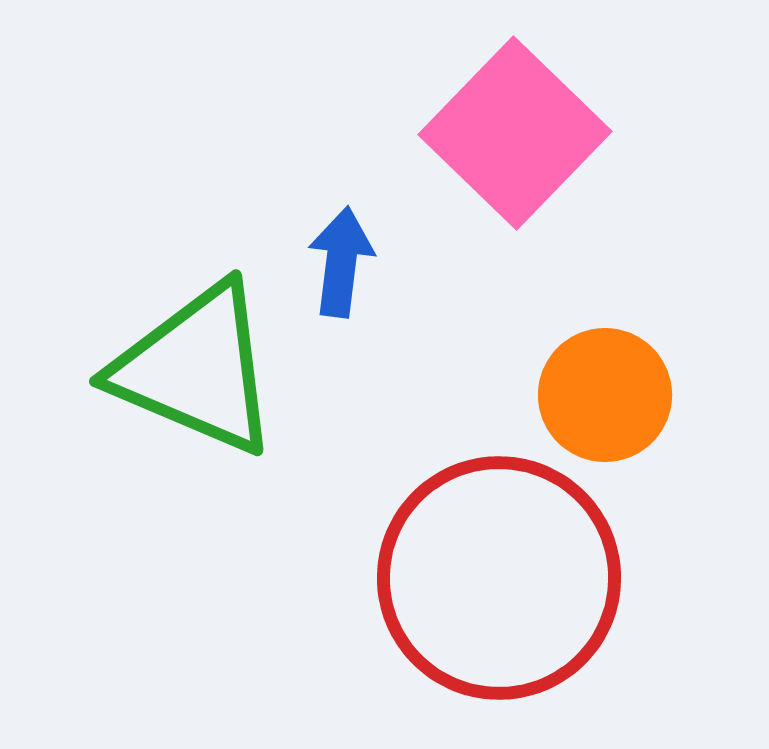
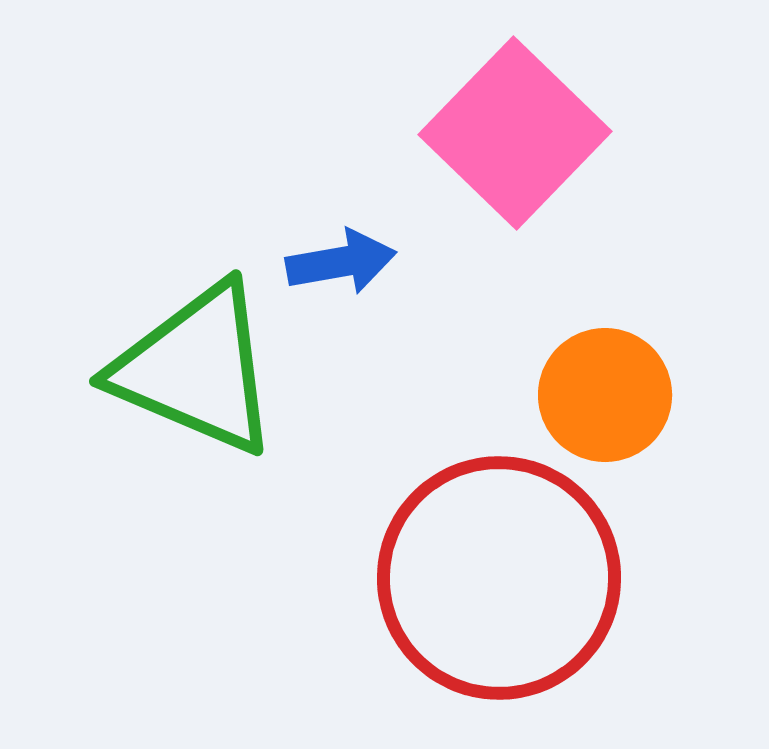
blue arrow: rotated 73 degrees clockwise
